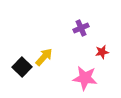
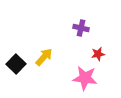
purple cross: rotated 35 degrees clockwise
red star: moved 4 px left, 2 px down
black square: moved 6 px left, 3 px up
